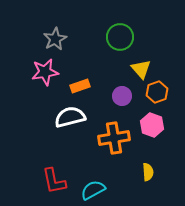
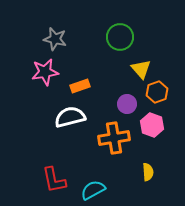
gray star: rotated 30 degrees counterclockwise
purple circle: moved 5 px right, 8 px down
red L-shape: moved 1 px up
